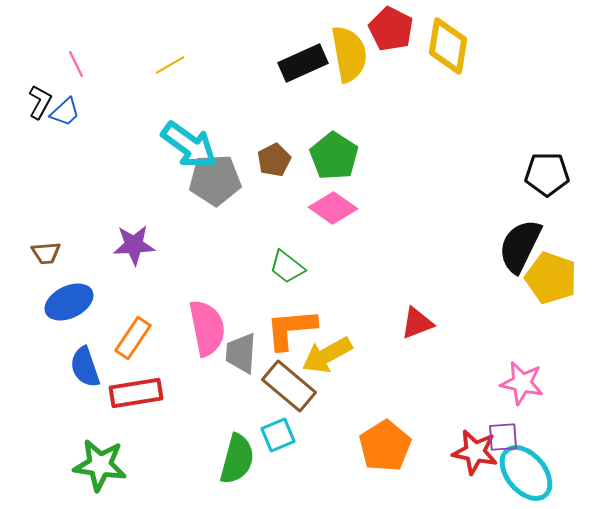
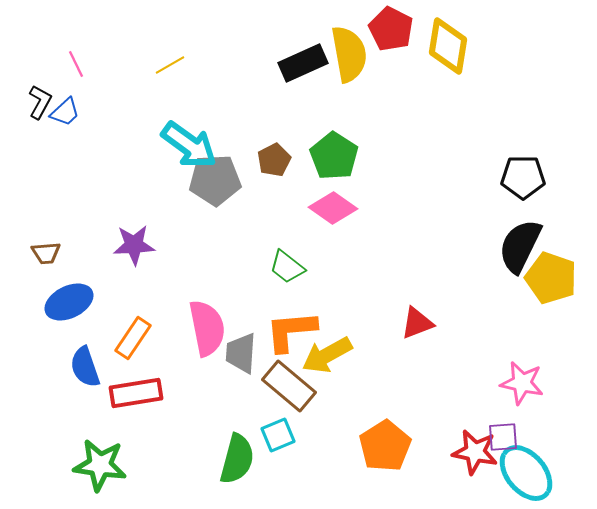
black pentagon: moved 24 px left, 3 px down
orange L-shape: moved 2 px down
